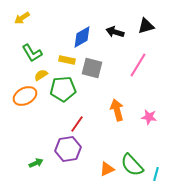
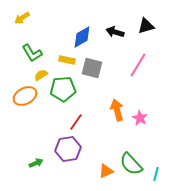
pink star: moved 9 px left, 1 px down; rotated 21 degrees clockwise
red line: moved 1 px left, 2 px up
green semicircle: moved 1 px left, 1 px up
orange triangle: moved 1 px left, 2 px down
